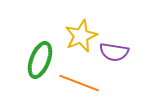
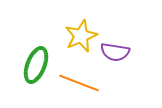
purple semicircle: moved 1 px right
green ellipse: moved 4 px left, 5 px down
